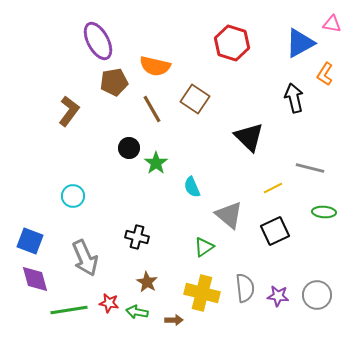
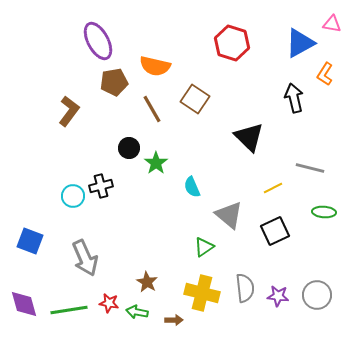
black cross: moved 36 px left, 51 px up; rotated 30 degrees counterclockwise
purple diamond: moved 11 px left, 25 px down
